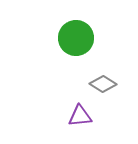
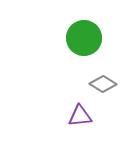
green circle: moved 8 px right
